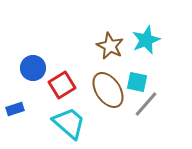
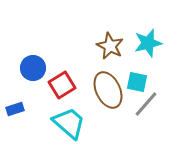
cyan star: moved 2 px right, 3 px down; rotated 8 degrees clockwise
brown ellipse: rotated 9 degrees clockwise
